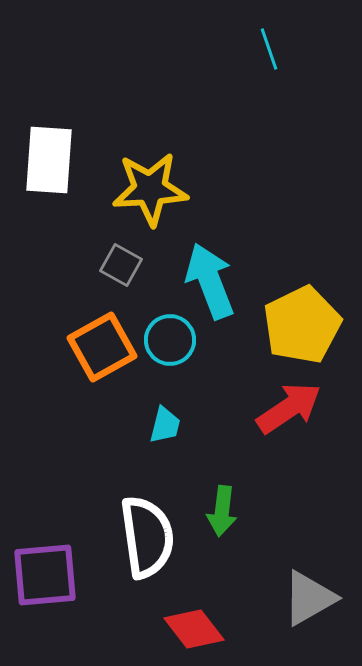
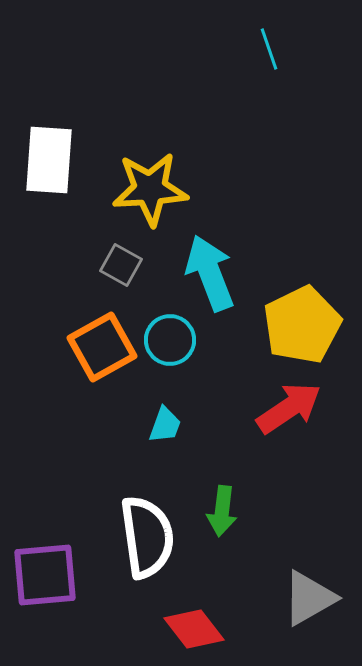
cyan arrow: moved 8 px up
cyan trapezoid: rotated 6 degrees clockwise
